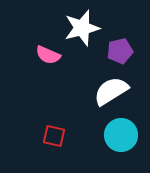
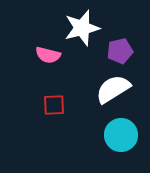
pink semicircle: rotated 10 degrees counterclockwise
white semicircle: moved 2 px right, 2 px up
red square: moved 31 px up; rotated 15 degrees counterclockwise
